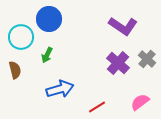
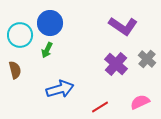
blue circle: moved 1 px right, 4 px down
cyan circle: moved 1 px left, 2 px up
green arrow: moved 5 px up
purple cross: moved 2 px left, 1 px down
pink semicircle: rotated 12 degrees clockwise
red line: moved 3 px right
